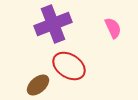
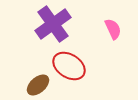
purple cross: rotated 15 degrees counterclockwise
pink semicircle: moved 1 px down
